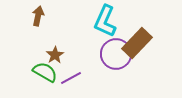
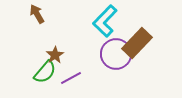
brown arrow: moved 1 px left, 2 px up; rotated 42 degrees counterclockwise
cyan L-shape: rotated 20 degrees clockwise
green semicircle: rotated 100 degrees clockwise
